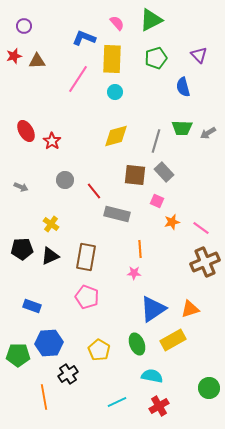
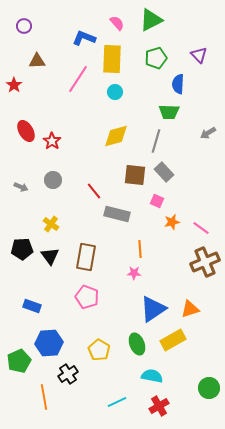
red star at (14, 56): moved 29 px down; rotated 21 degrees counterclockwise
blue semicircle at (183, 87): moved 5 px left, 3 px up; rotated 18 degrees clockwise
green trapezoid at (182, 128): moved 13 px left, 16 px up
gray circle at (65, 180): moved 12 px left
black triangle at (50, 256): rotated 42 degrees counterclockwise
green pentagon at (18, 355): moved 1 px right, 6 px down; rotated 25 degrees counterclockwise
